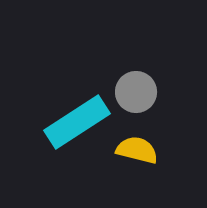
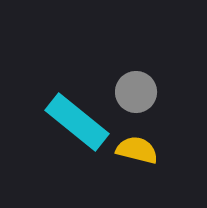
cyan rectangle: rotated 72 degrees clockwise
